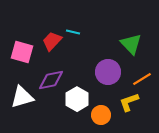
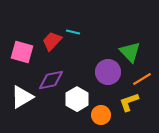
green triangle: moved 1 px left, 8 px down
white triangle: rotated 15 degrees counterclockwise
